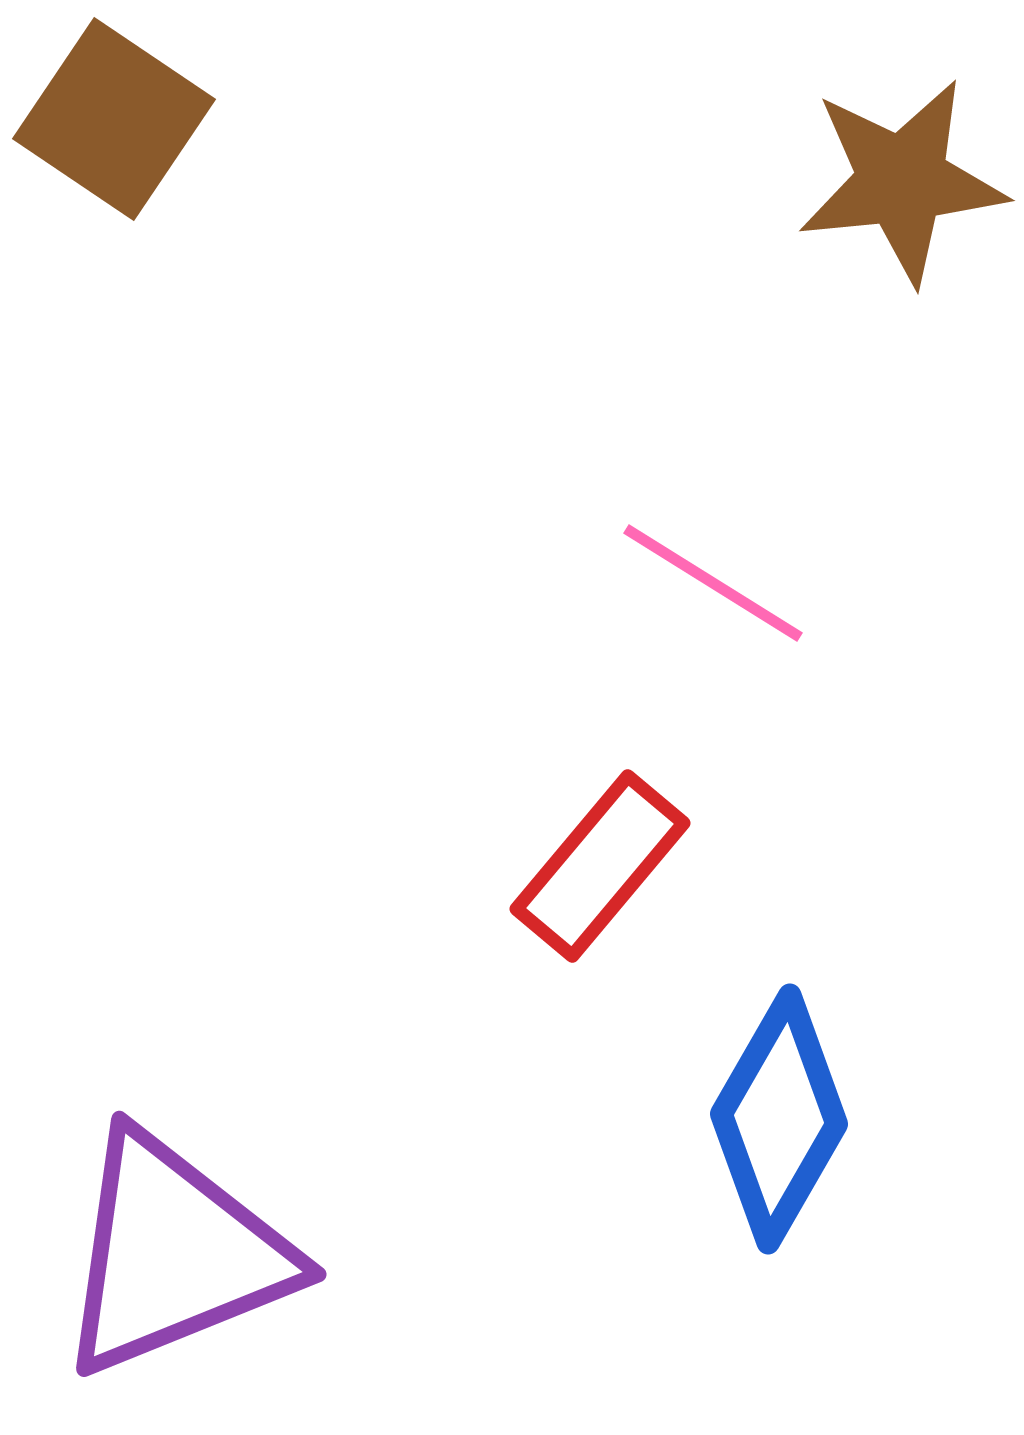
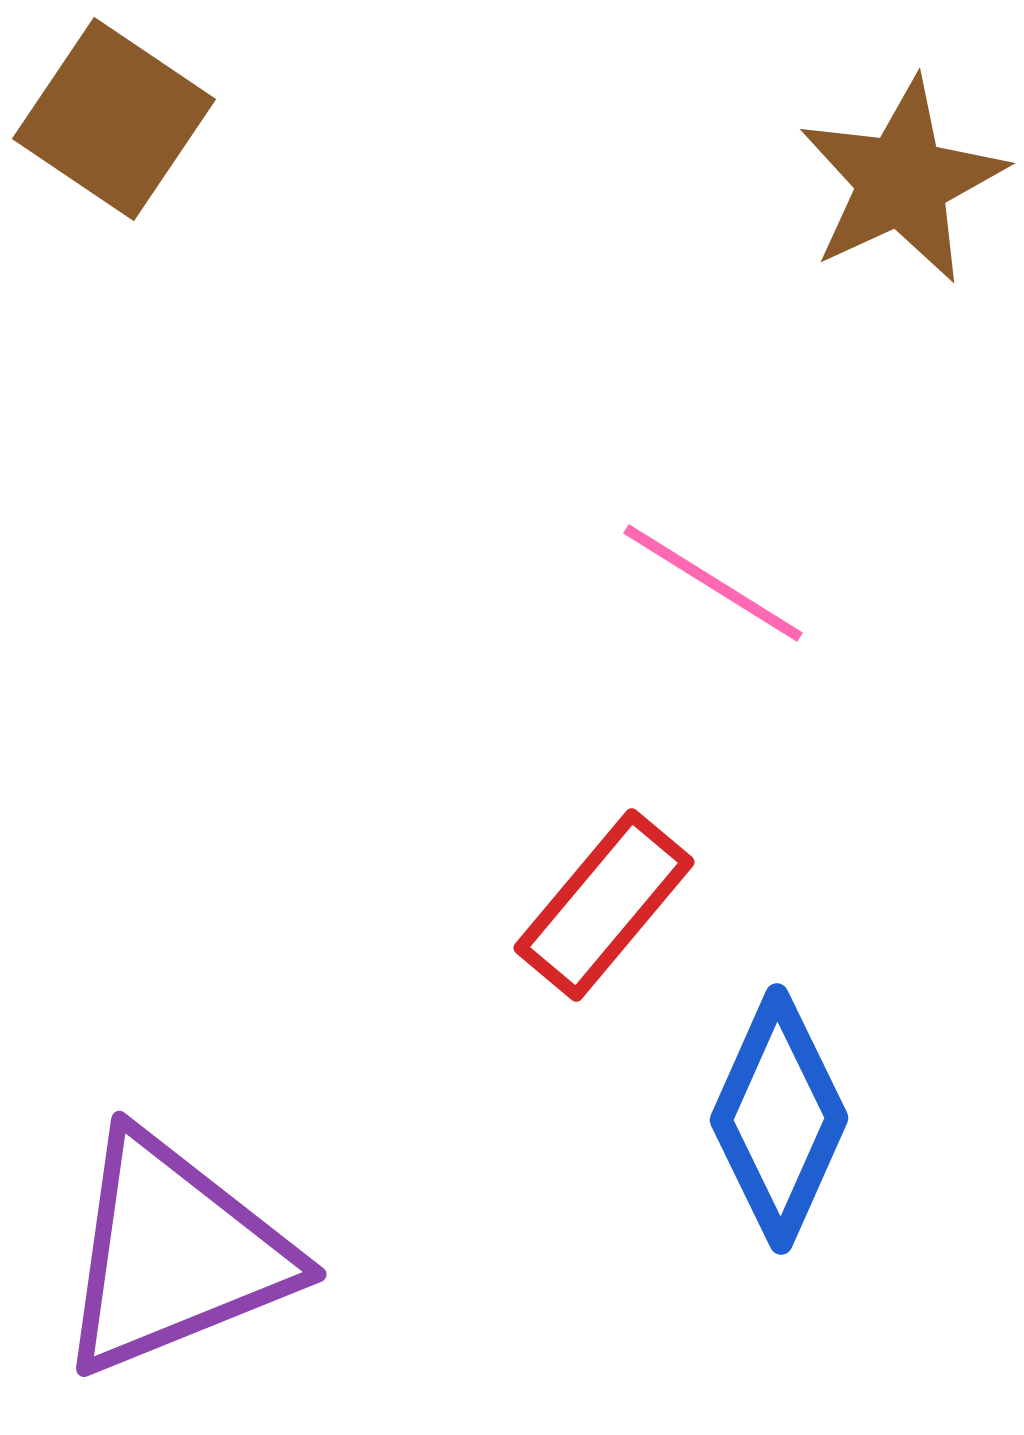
brown star: rotated 19 degrees counterclockwise
red rectangle: moved 4 px right, 39 px down
blue diamond: rotated 6 degrees counterclockwise
